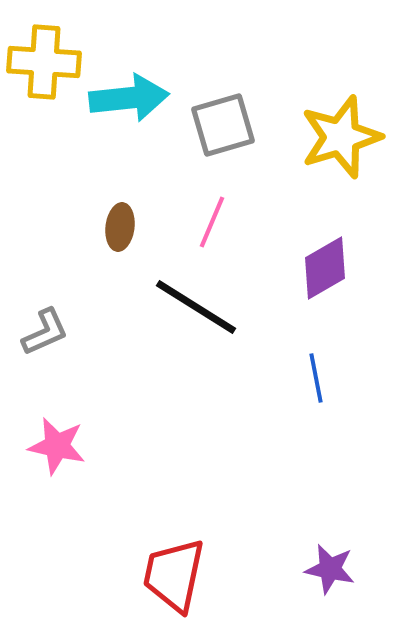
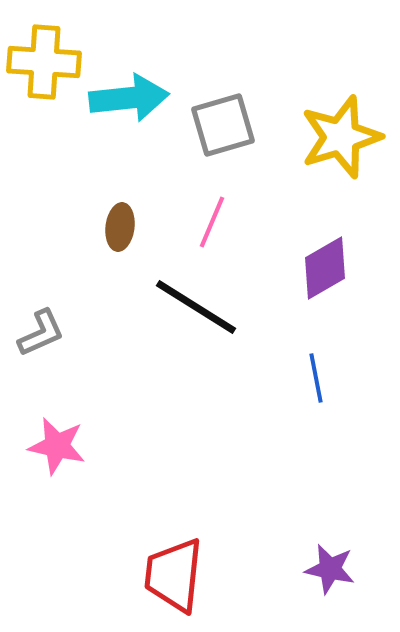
gray L-shape: moved 4 px left, 1 px down
red trapezoid: rotated 6 degrees counterclockwise
